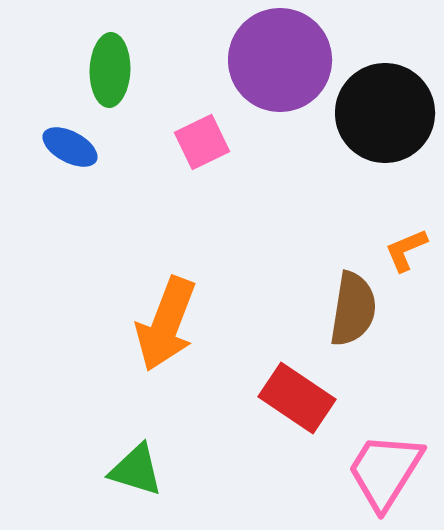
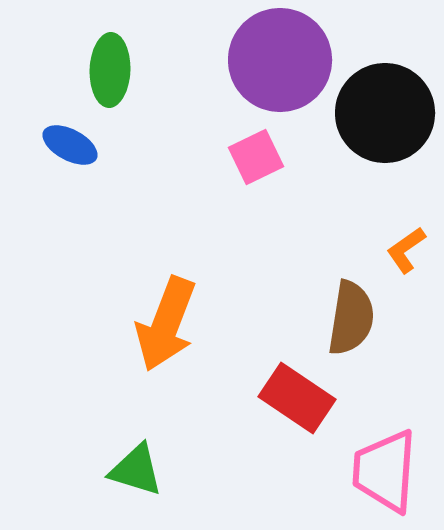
pink square: moved 54 px right, 15 px down
blue ellipse: moved 2 px up
orange L-shape: rotated 12 degrees counterclockwise
brown semicircle: moved 2 px left, 9 px down
pink trapezoid: rotated 28 degrees counterclockwise
